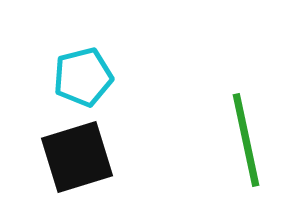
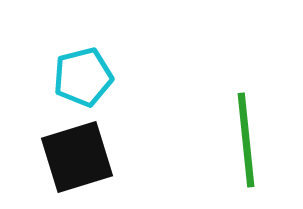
green line: rotated 6 degrees clockwise
